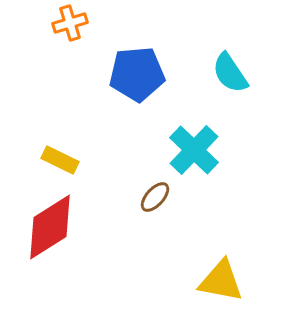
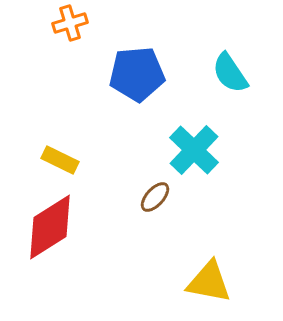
yellow triangle: moved 12 px left, 1 px down
